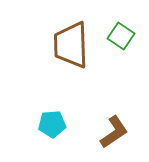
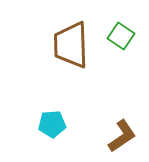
brown L-shape: moved 8 px right, 4 px down
